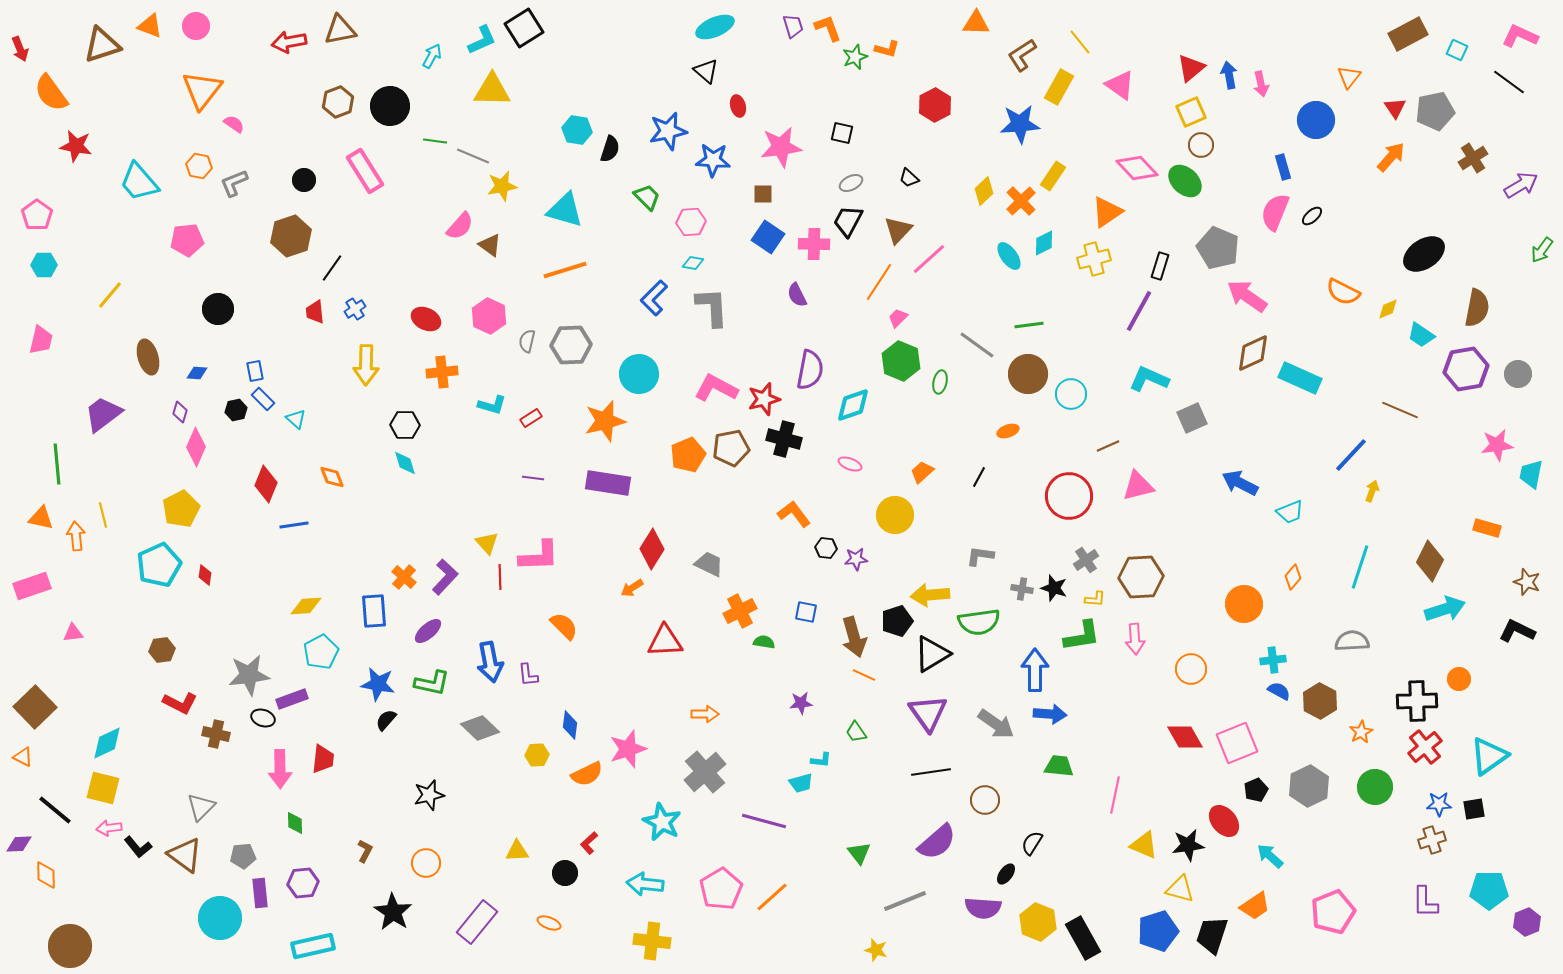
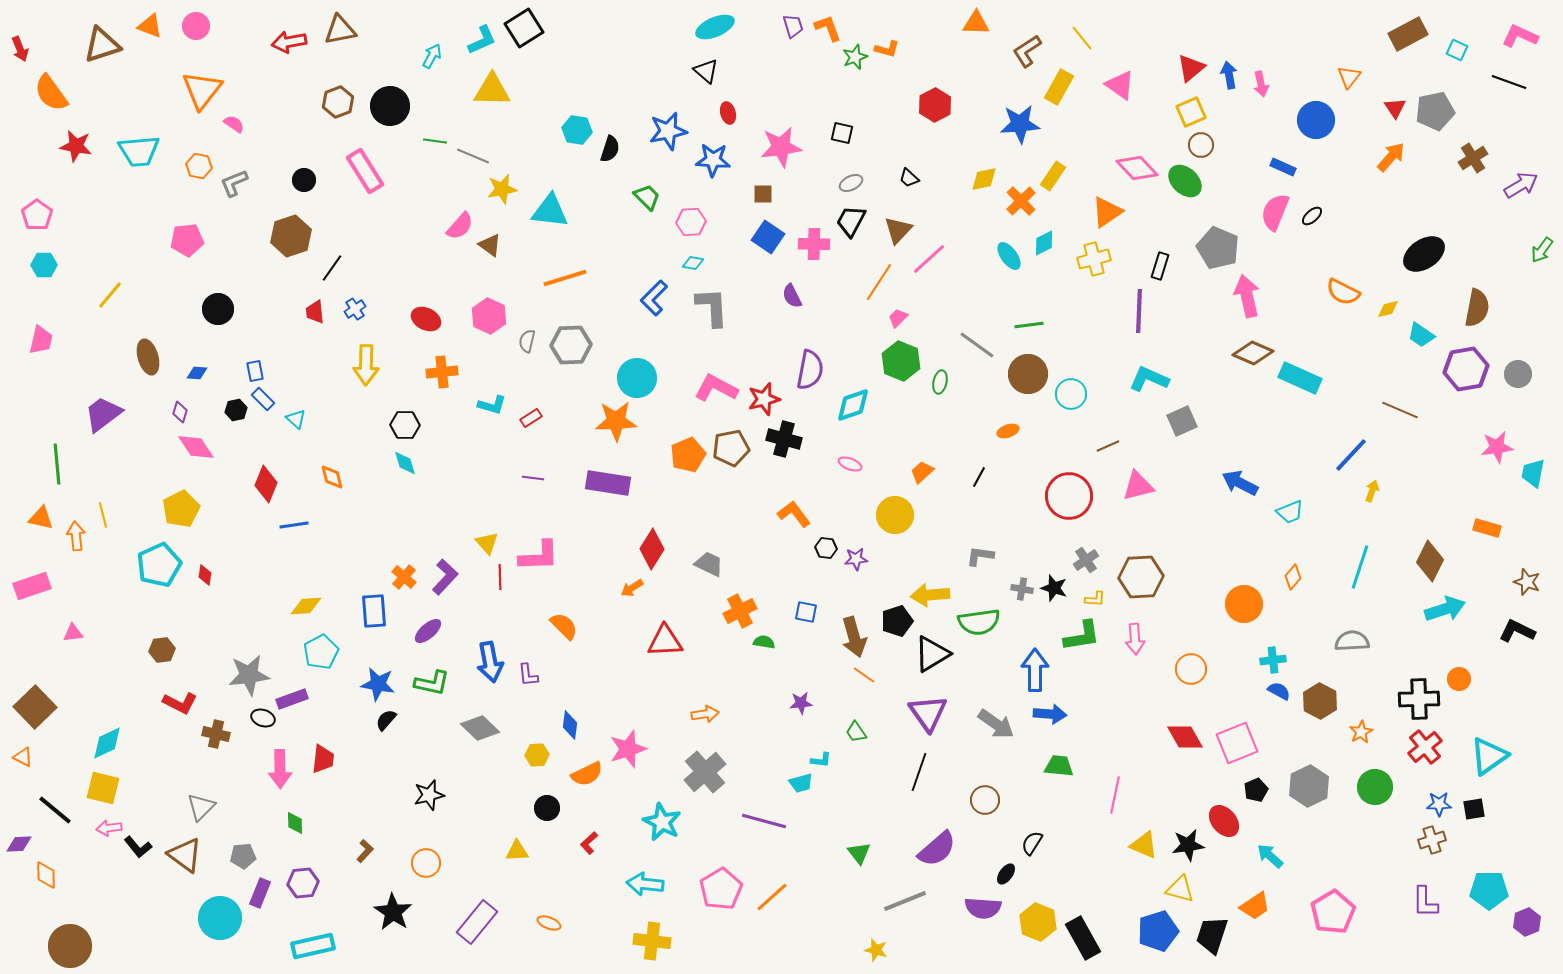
yellow line at (1080, 42): moved 2 px right, 4 px up
brown L-shape at (1022, 55): moved 5 px right, 4 px up
black line at (1509, 82): rotated 16 degrees counterclockwise
red ellipse at (738, 106): moved 10 px left, 7 px down
blue rectangle at (1283, 167): rotated 50 degrees counterclockwise
cyan trapezoid at (139, 182): moved 31 px up; rotated 54 degrees counterclockwise
yellow star at (502, 186): moved 3 px down
yellow diamond at (984, 191): moved 12 px up; rotated 32 degrees clockwise
cyan triangle at (565, 210): moved 15 px left, 1 px down; rotated 9 degrees counterclockwise
black trapezoid at (848, 221): moved 3 px right
orange line at (565, 270): moved 8 px down
purple semicircle at (797, 295): moved 5 px left, 1 px down
pink arrow at (1247, 296): rotated 42 degrees clockwise
yellow diamond at (1388, 309): rotated 10 degrees clockwise
purple line at (1139, 311): rotated 27 degrees counterclockwise
brown diamond at (1253, 353): rotated 48 degrees clockwise
cyan circle at (639, 374): moved 2 px left, 4 px down
gray square at (1192, 418): moved 10 px left, 3 px down
orange star at (605, 421): moved 11 px right; rotated 12 degrees clockwise
pink star at (1497, 445): moved 2 px down
pink diamond at (196, 447): rotated 57 degrees counterclockwise
cyan trapezoid at (1531, 474): moved 2 px right, 1 px up
orange diamond at (332, 477): rotated 8 degrees clockwise
orange line at (864, 675): rotated 10 degrees clockwise
black cross at (1417, 701): moved 2 px right, 2 px up
orange arrow at (705, 714): rotated 8 degrees counterclockwise
black line at (931, 772): moved 12 px left; rotated 63 degrees counterclockwise
purple semicircle at (937, 842): moved 7 px down
brown L-shape at (365, 851): rotated 15 degrees clockwise
black circle at (565, 873): moved 18 px left, 65 px up
purple rectangle at (260, 893): rotated 28 degrees clockwise
pink pentagon at (1333, 912): rotated 9 degrees counterclockwise
